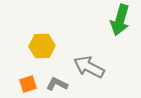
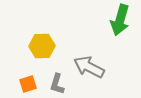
gray L-shape: rotated 100 degrees counterclockwise
